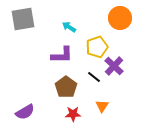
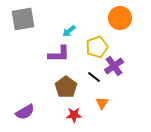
cyan arrow: moved 4 px down; rotated 72 degrees counterclockwise
purple L-shape: moved 3 px left, 1 px up
purple cross: rotated 12 degrees clockwise
orange triangle: moved 3 px up
red star: moved 1 px right, 1 px down
